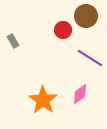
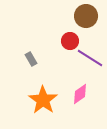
red circle: moved 7 px right, 11 px down
gray rectangle: moved 18 px right, 18 px down
